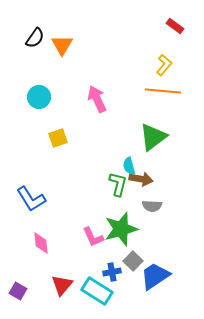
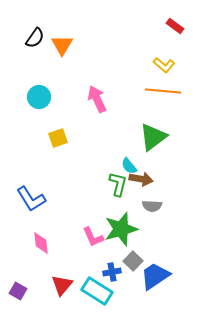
yellow L-shape: rotated 90 degrees clockwise
cyan semicircle: rotated 24 degrees counterclockwise
